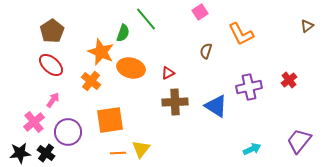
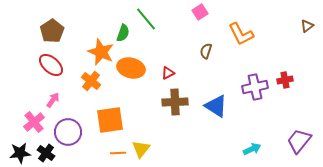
red cross: moved 4 px left; rotated 28 degrees clockwise
purple cross: moved 6 px right
